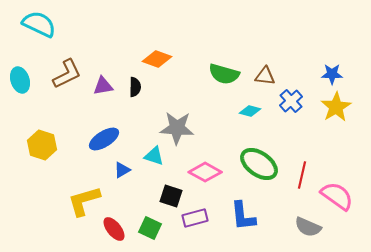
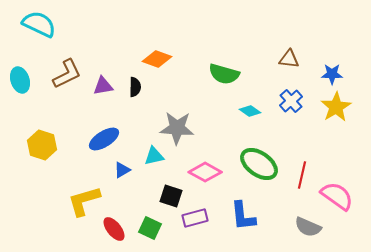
brown triangle: moved 24 px right, 17 px up
cyan diamond: rotated 20 degrees clockwise
cyan triangle: rotated 30 degrees counterclockwise
